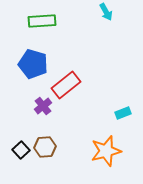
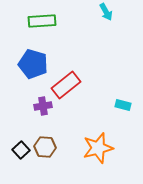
purple cross: rotated 30 degrees clockwise
cyan rectangle: moved 8 px up; rotated 35 degrees clockwise
brown hexagon: rotated 10 degrees clockwise
orange star: moved 8 px left, 3 px up
